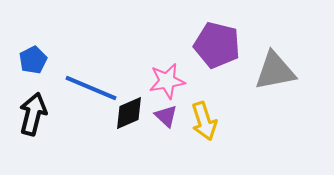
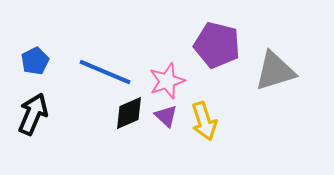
blue pentagon: moved 2 px right, 1 px down
gray triangle: rotated 6 degrees counterclockwise
pink star: rotated 9 degrees counterclockwise
blue line: moved 14 px right, 16 px up
black arrow: rotated 9 degrees clockwise
